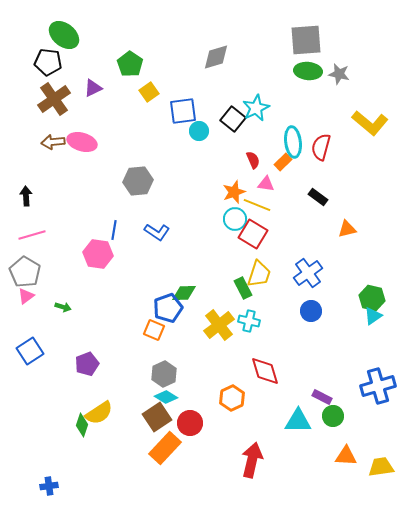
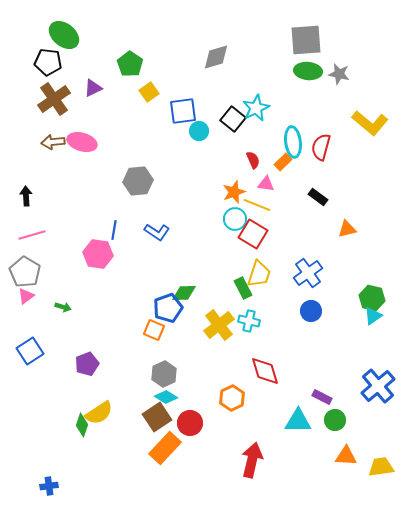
blue cross at (378, 386): rotated 24 degrees counterclockwise
green circle at (333, 416): moved 2 px right, 4 px down
